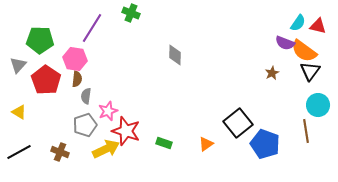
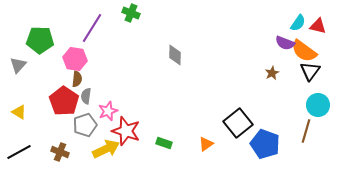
red pentagon: moved 18 px right, 21 px down
brown line: rotated 25 degrees clockwise
